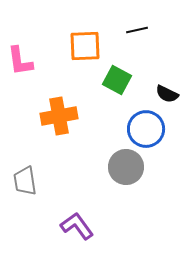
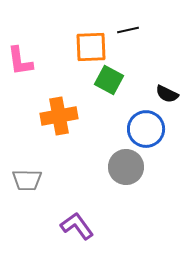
black line: moved 9 px left
orange square: moved 6 px right, 1 px down
green square: moved 8 px left
gray trapezoid: moved 2 px right, 1 px up; rotated 80 degrees counterclockwise
